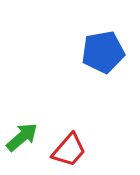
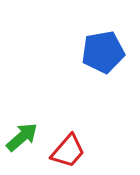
red trapezoid: moved 1 px left, 1 px down
